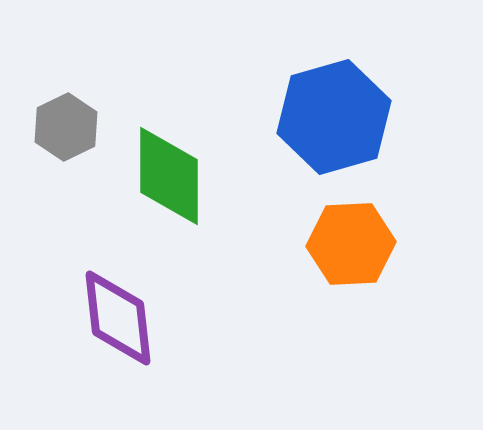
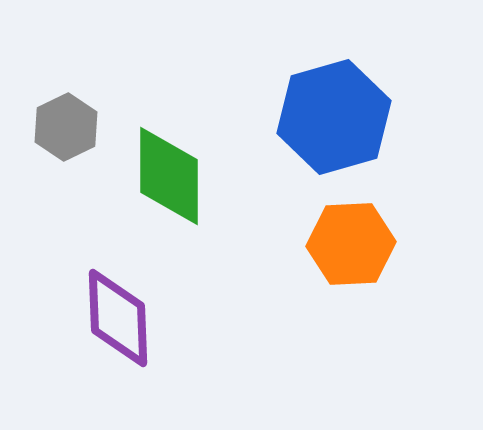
purple diamond: rotated 4 degrees clockwise
